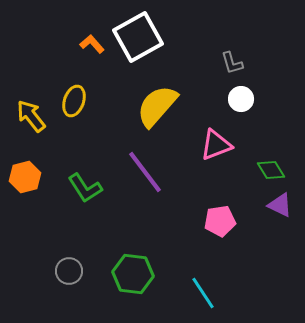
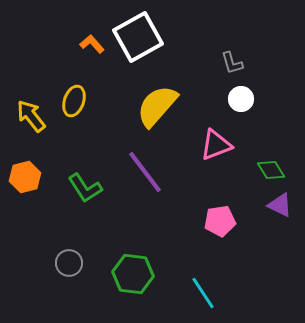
gray circle: moved 8 px up
